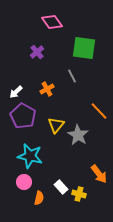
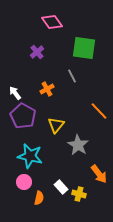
white arrow: moved 1 px left, 1 px down; rotated 96 degrees clockwise
gray star: moved 10 px down
